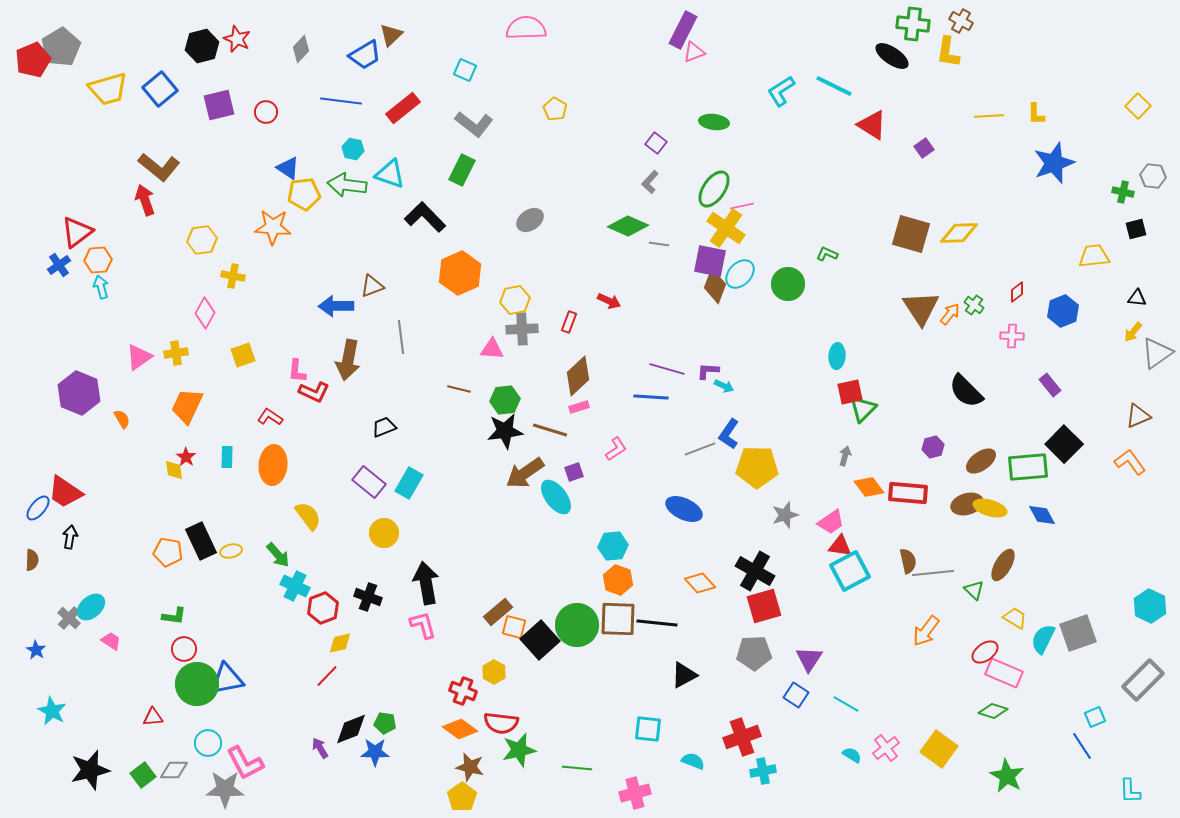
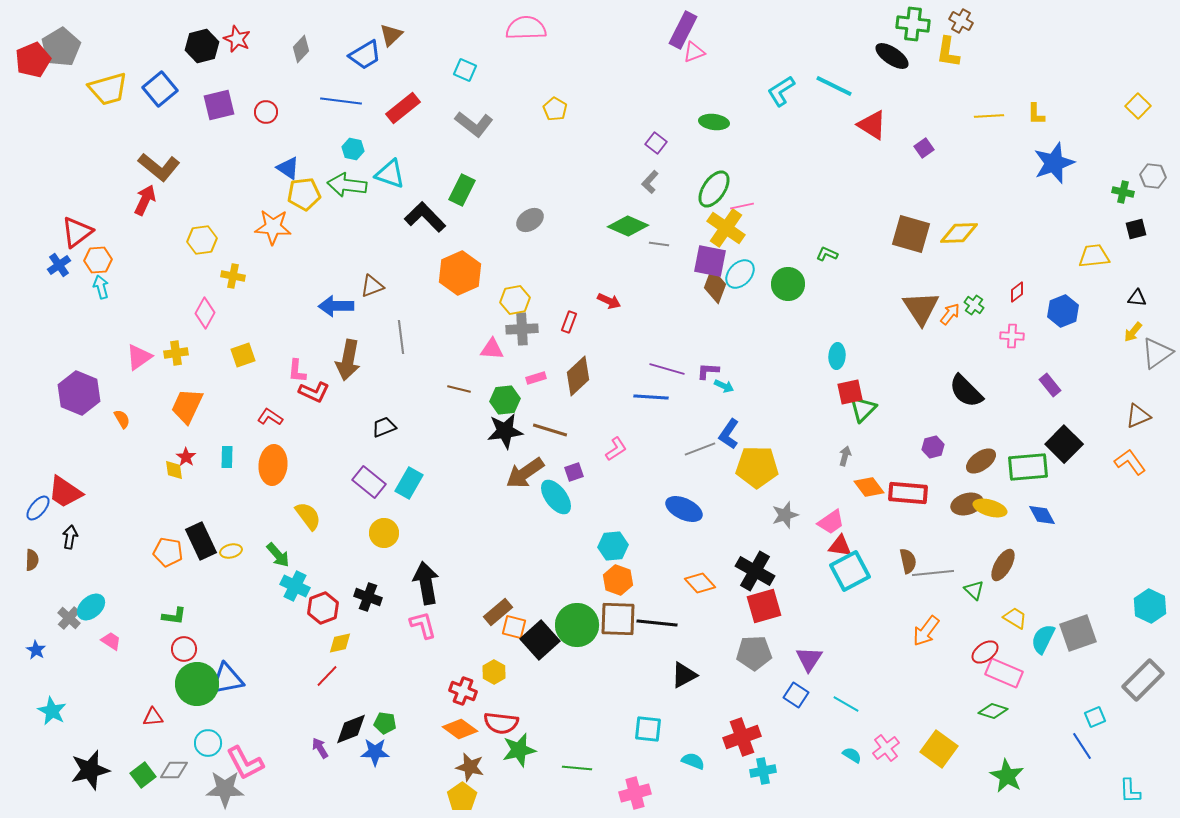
green rectangle at (462, 170): moved 20 px down
red arrow at (145, 200): rotated 44 degrees clockwise
pink rectangle at (579, 407): moved 43 px left, 29 px up
